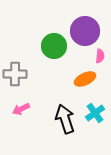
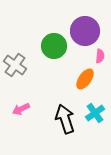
gray cross: moved 9 px up; rotated 35 degrees clockwise
orange ellipse: rotated 30 degrees counterclockwise
